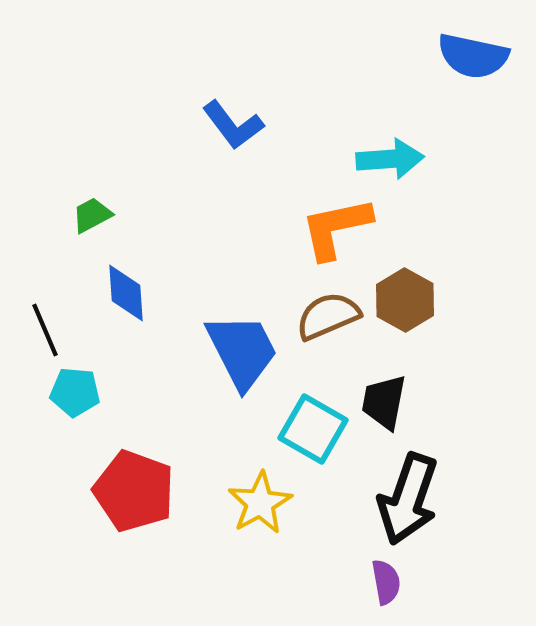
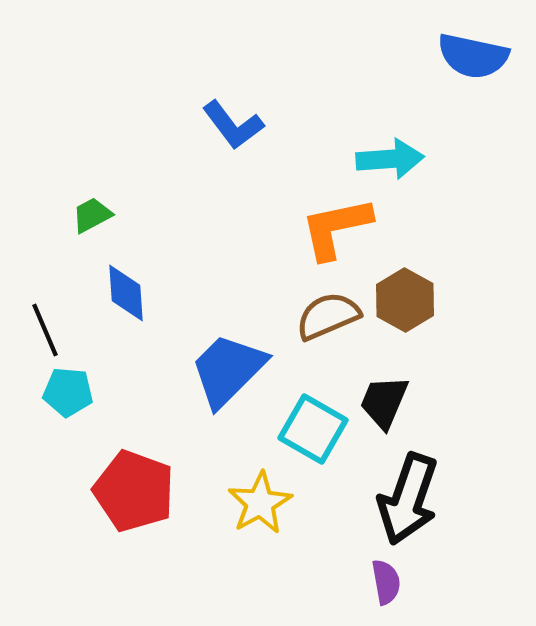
blue trapezoid: moved 14 px left, 19 px down; rotated 108 degrees counterclockwise
cyan pentagon: moved 7 px left
black trapezoid: rotated 12 degrees clockwise
